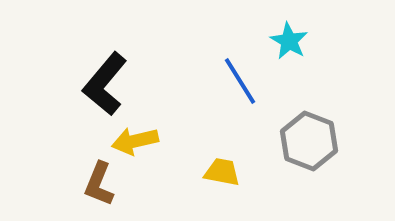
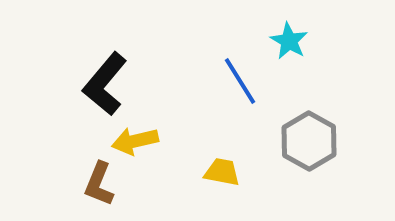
gray hexagon: rotated 8 degrees clockwise
